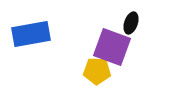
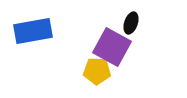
blue rectangle: moved 2 px right, 3 px up
purple square: rotated 9 degrees clockwise
